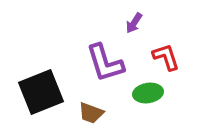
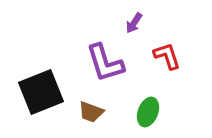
red L-shape: moved 1 px right, 1 px up
green ellipse: moved 19 px down; rotated 60 degrees counterclockwise
brown trapezoid: moved 1 px up
